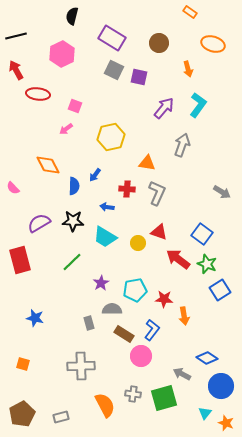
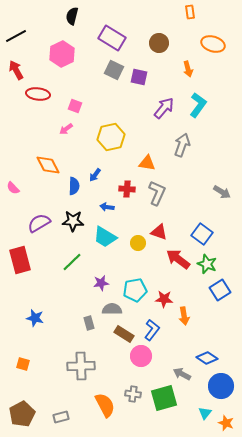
orange rectangle at (190, 12): rotated 48 degrees clockwise
black line at (16, 36): rotated 15 degrees counterclockwise
purple star at (101, 283): rotated 21 degrees clockwise
